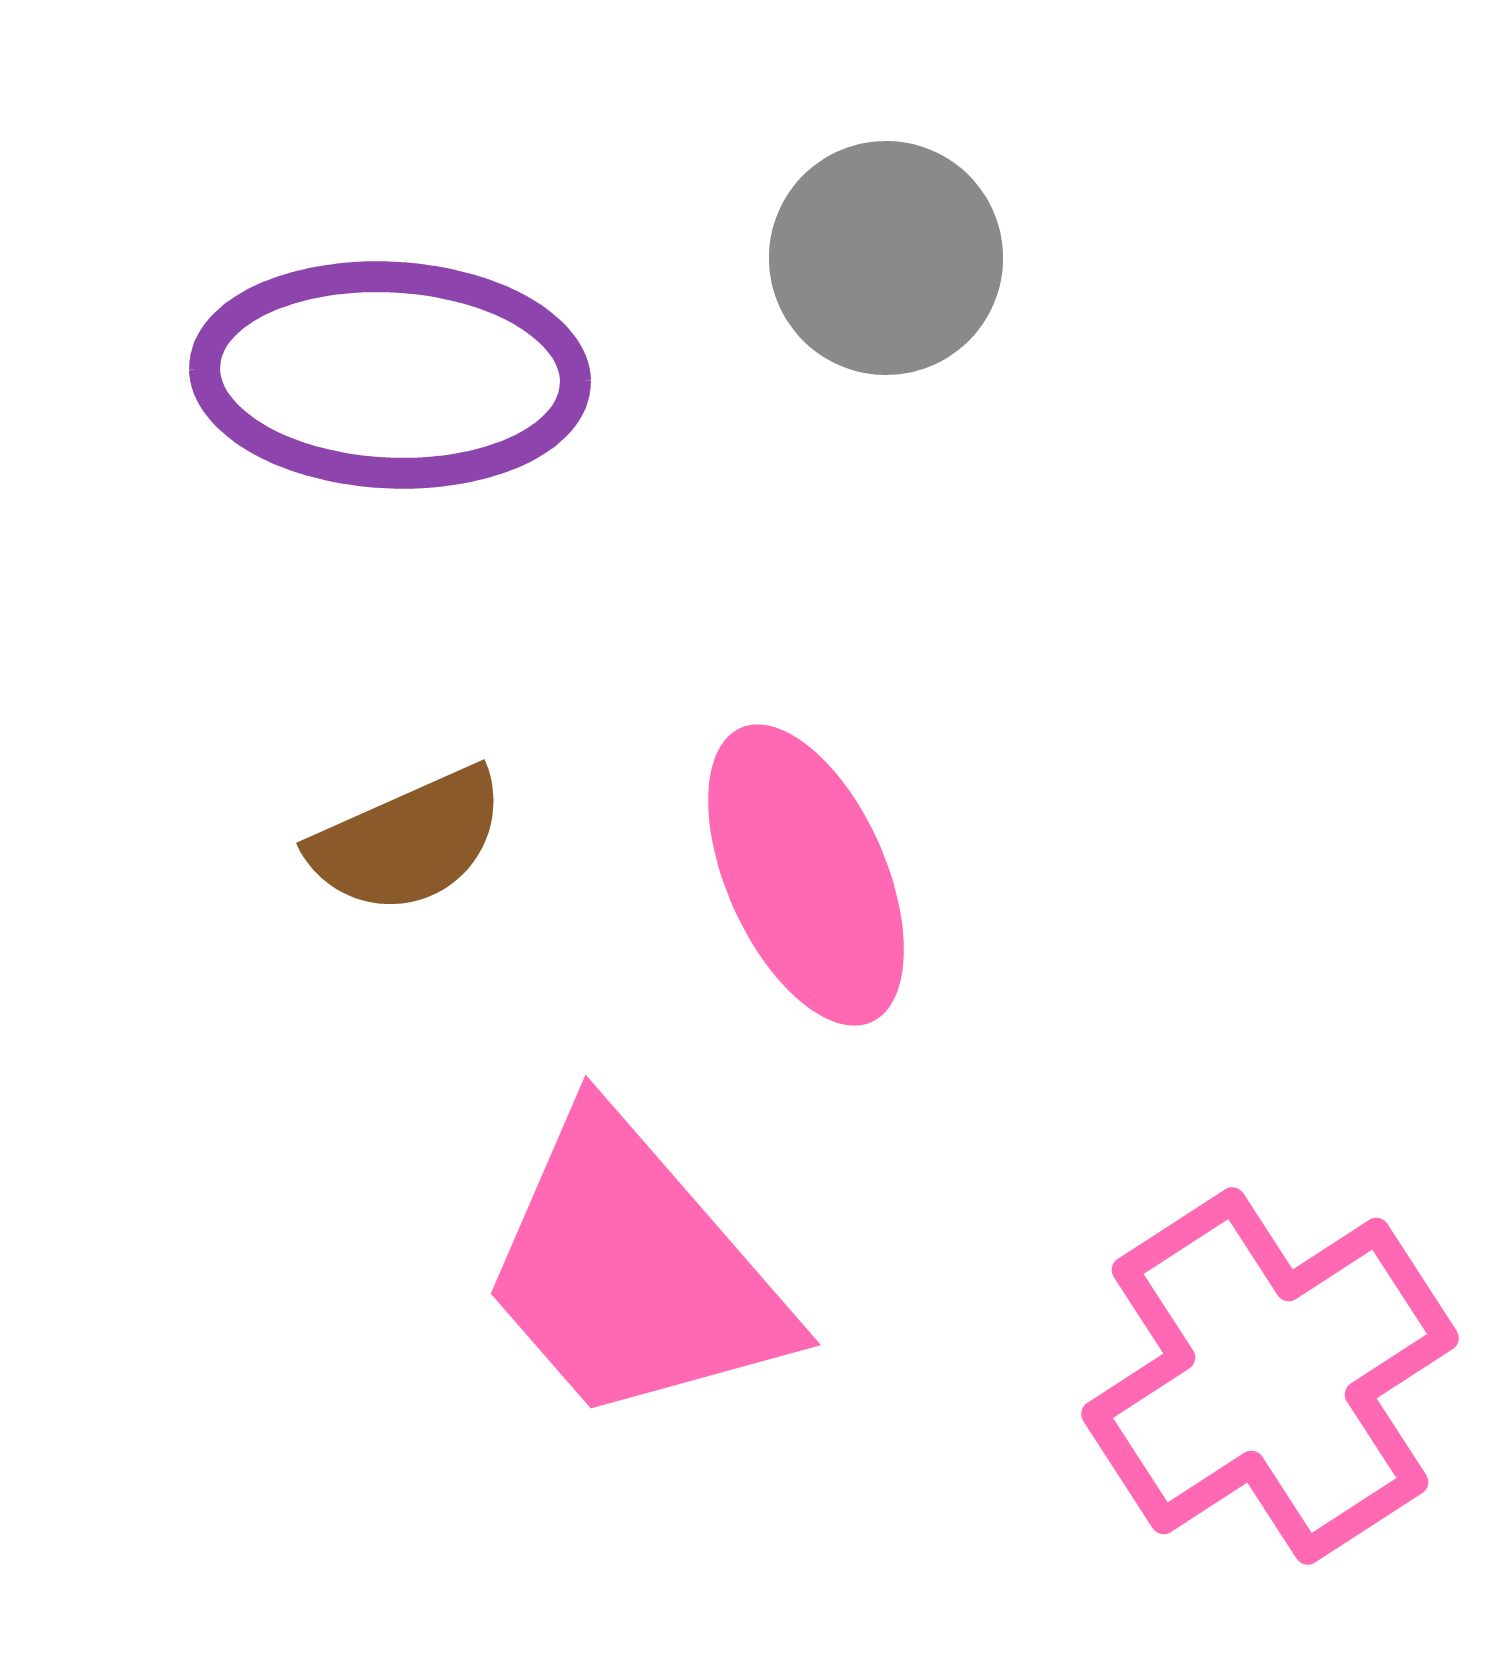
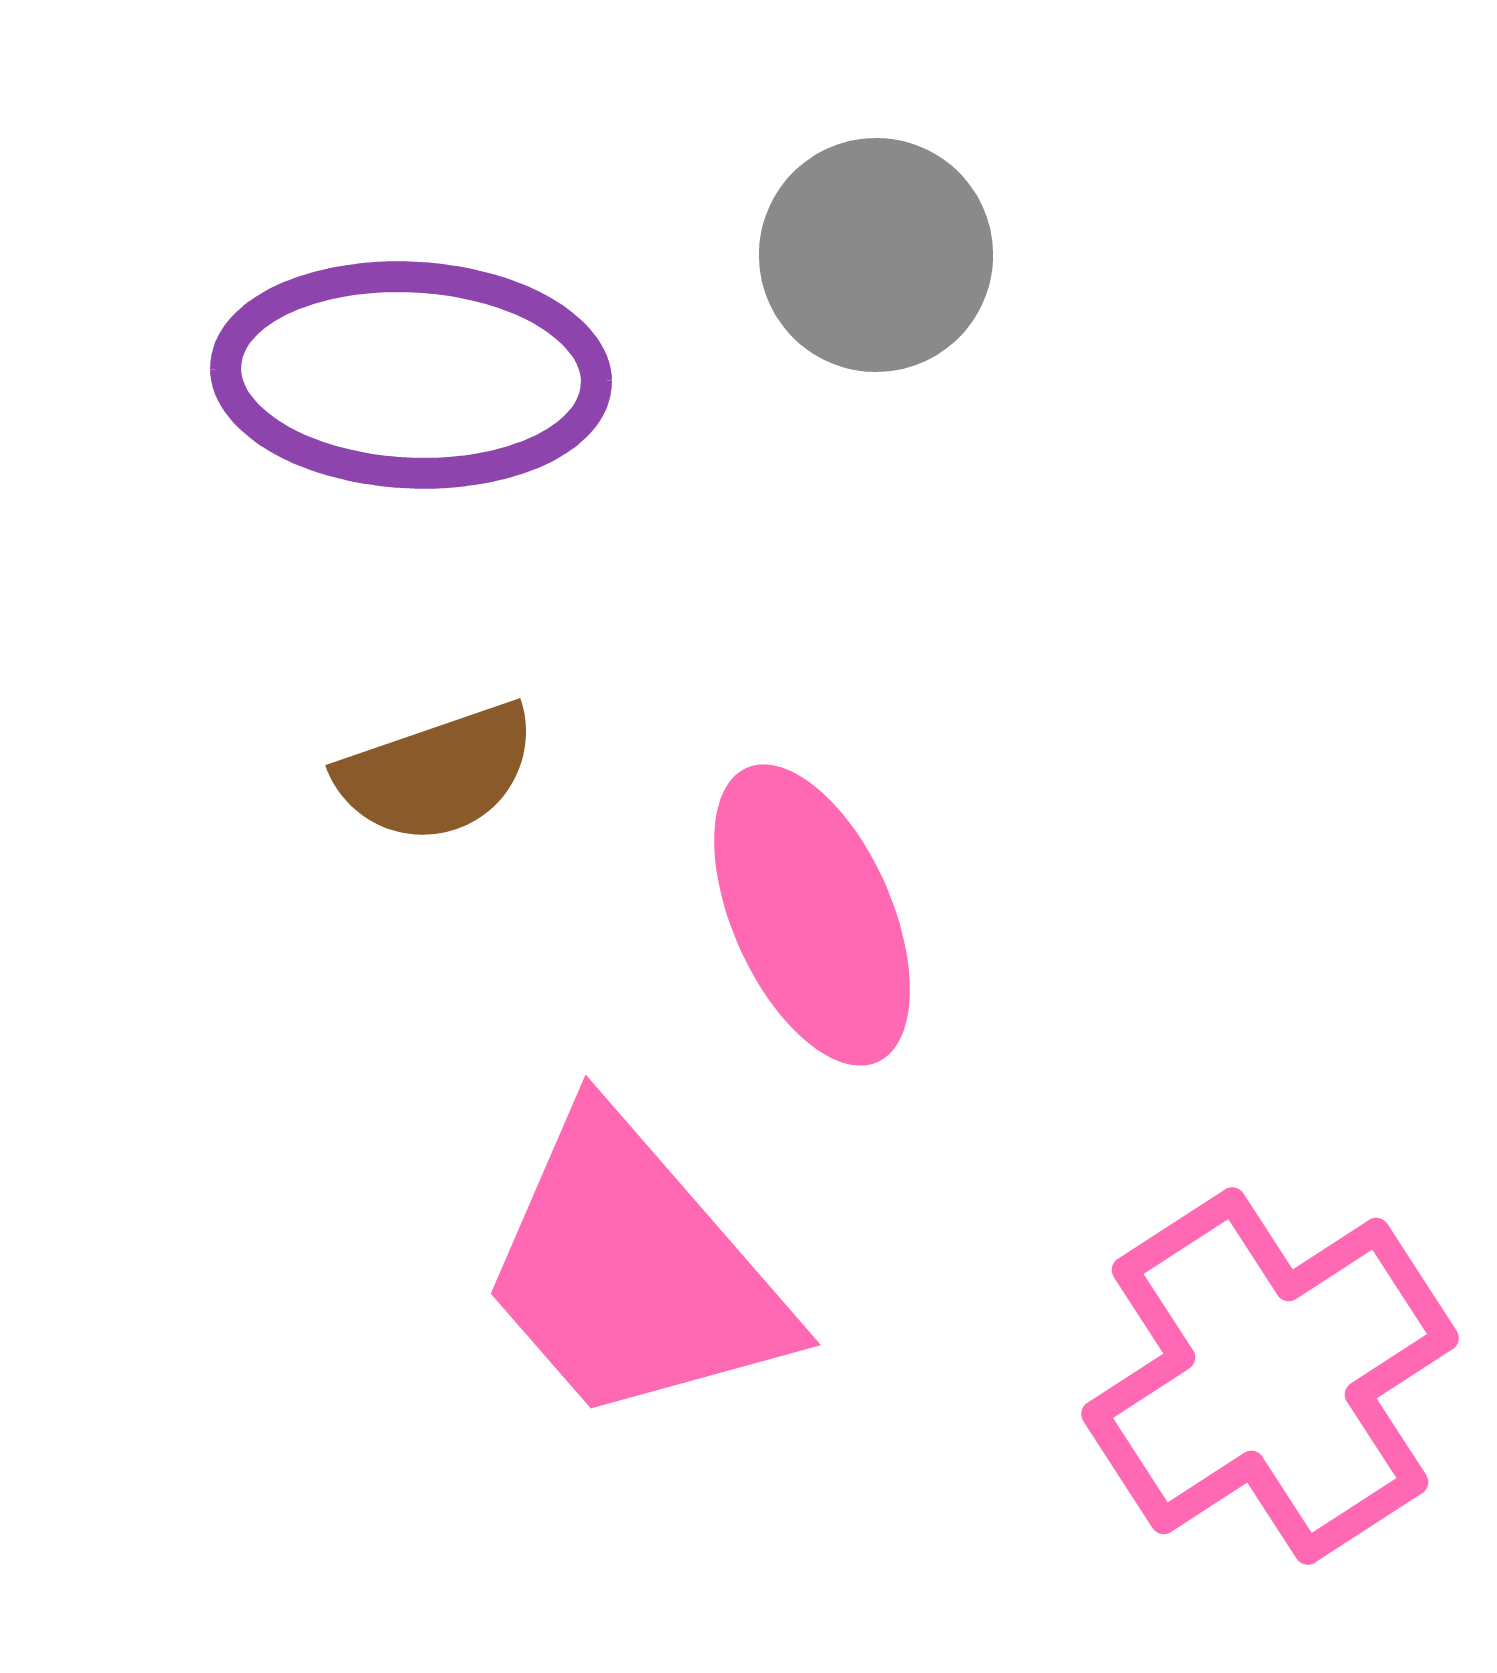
gray circle: moved 10 px left, 3 px up
purple ellipse: moved 21 px right
brown semicircle: moved 29 px right, 68 px up; rotated 5 degrees clockwise
pink ellipse: moved 6 px right, 40 px down
